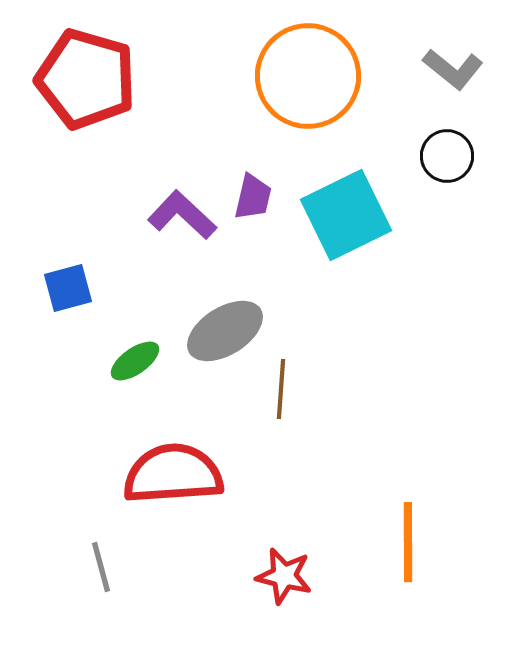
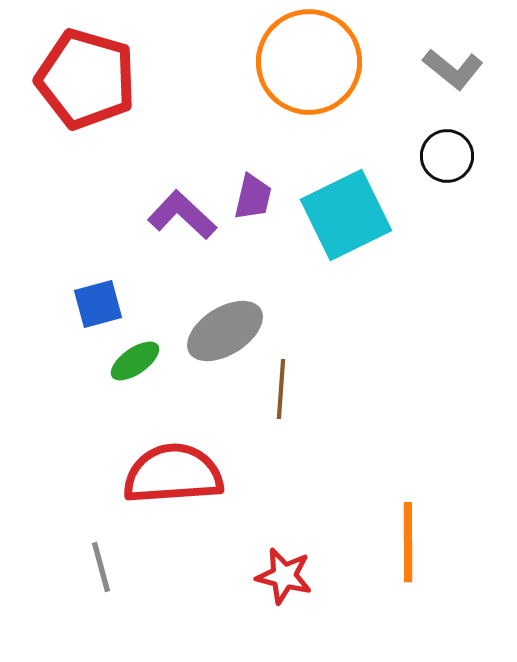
orange circle: moved 1 px right, 14 px up
blue square: moved 30 px right, 16 px down
